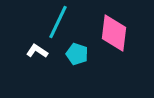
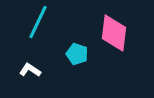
cyan line: moved 20 px left
white L-shape: moved 7 px left, 19 px down
